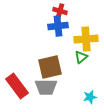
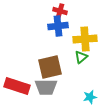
yellow cross: moved 1 px left
red rectangle: rotated 35 degrees counterclockwise
